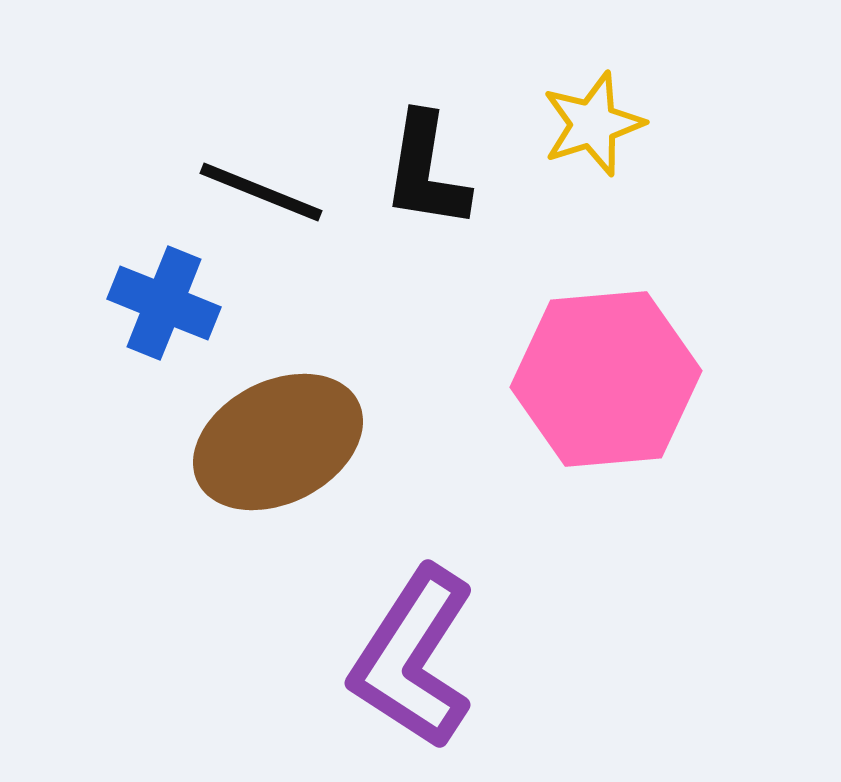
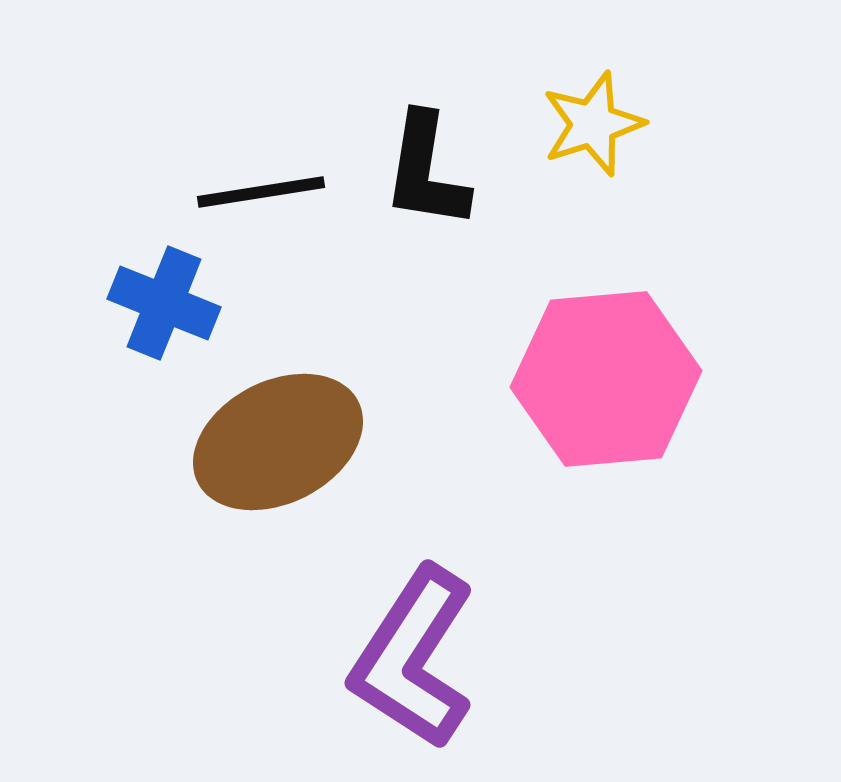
black line: rotated 31 degrees counterclockwise
